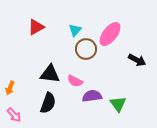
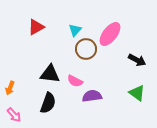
green triangle: moved 19 px right, 11 px up; rotated 18 degrees counterclockwise
